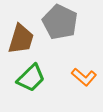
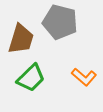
gray pentagon: rotated 12 degrees counterclockwise
